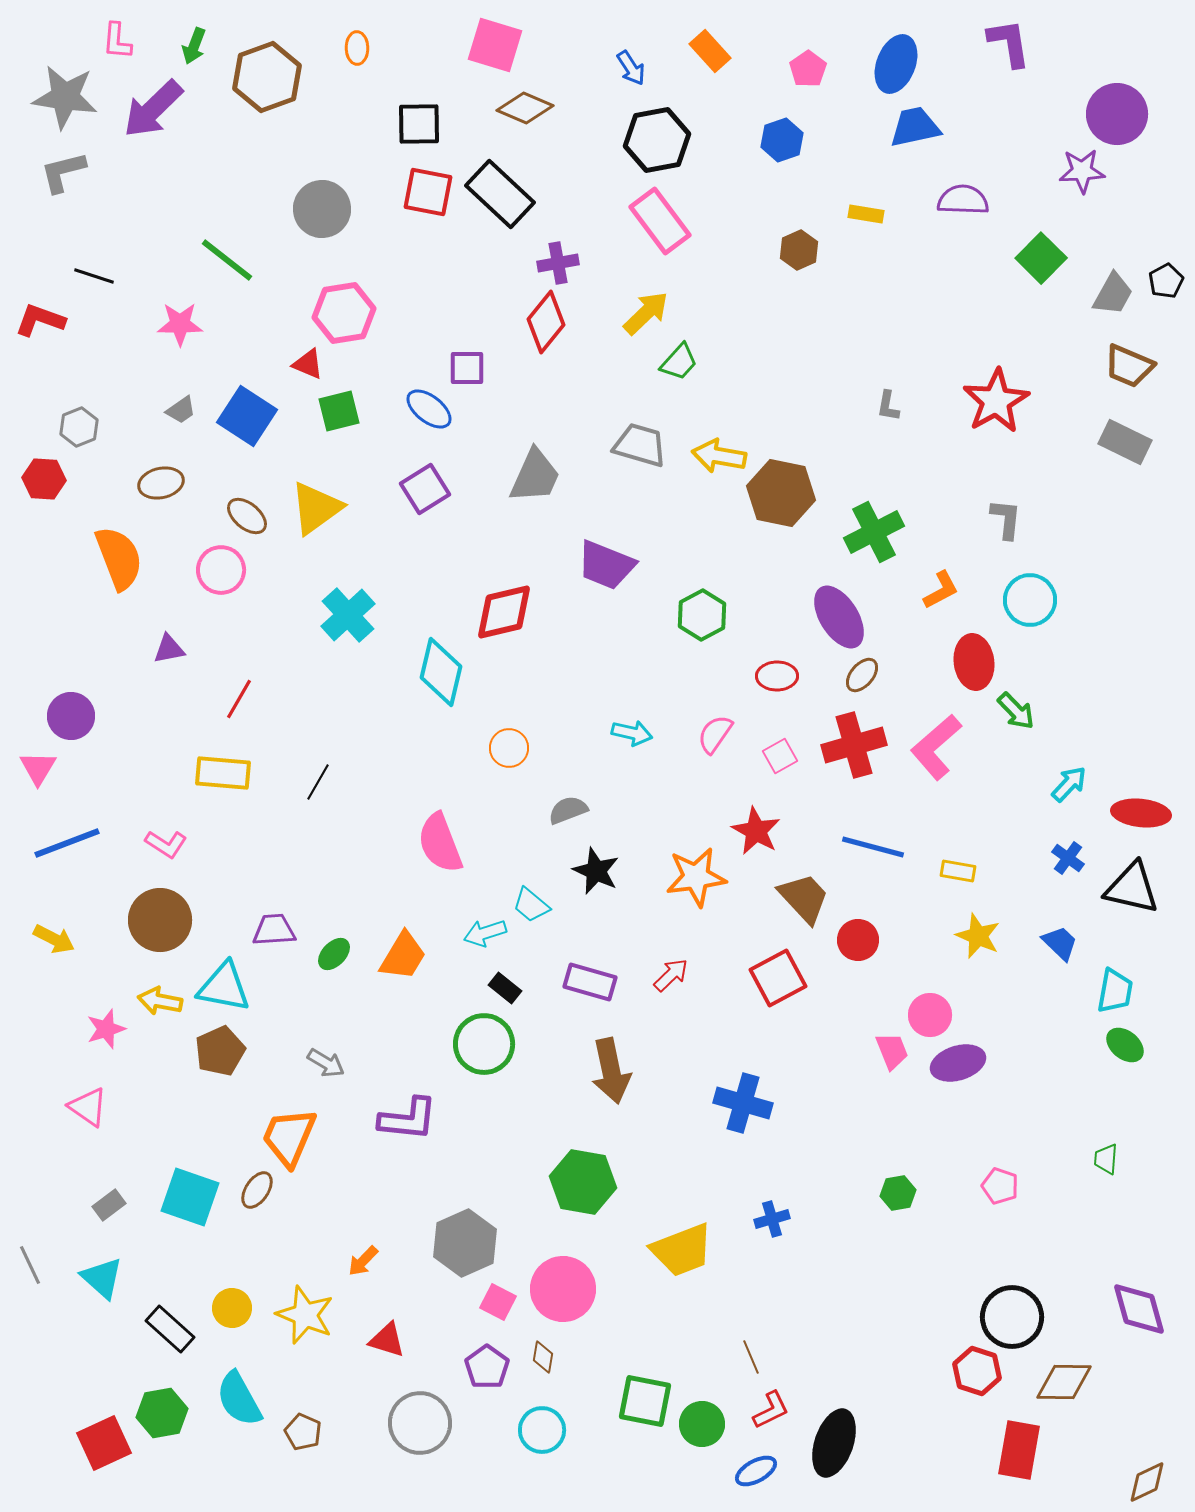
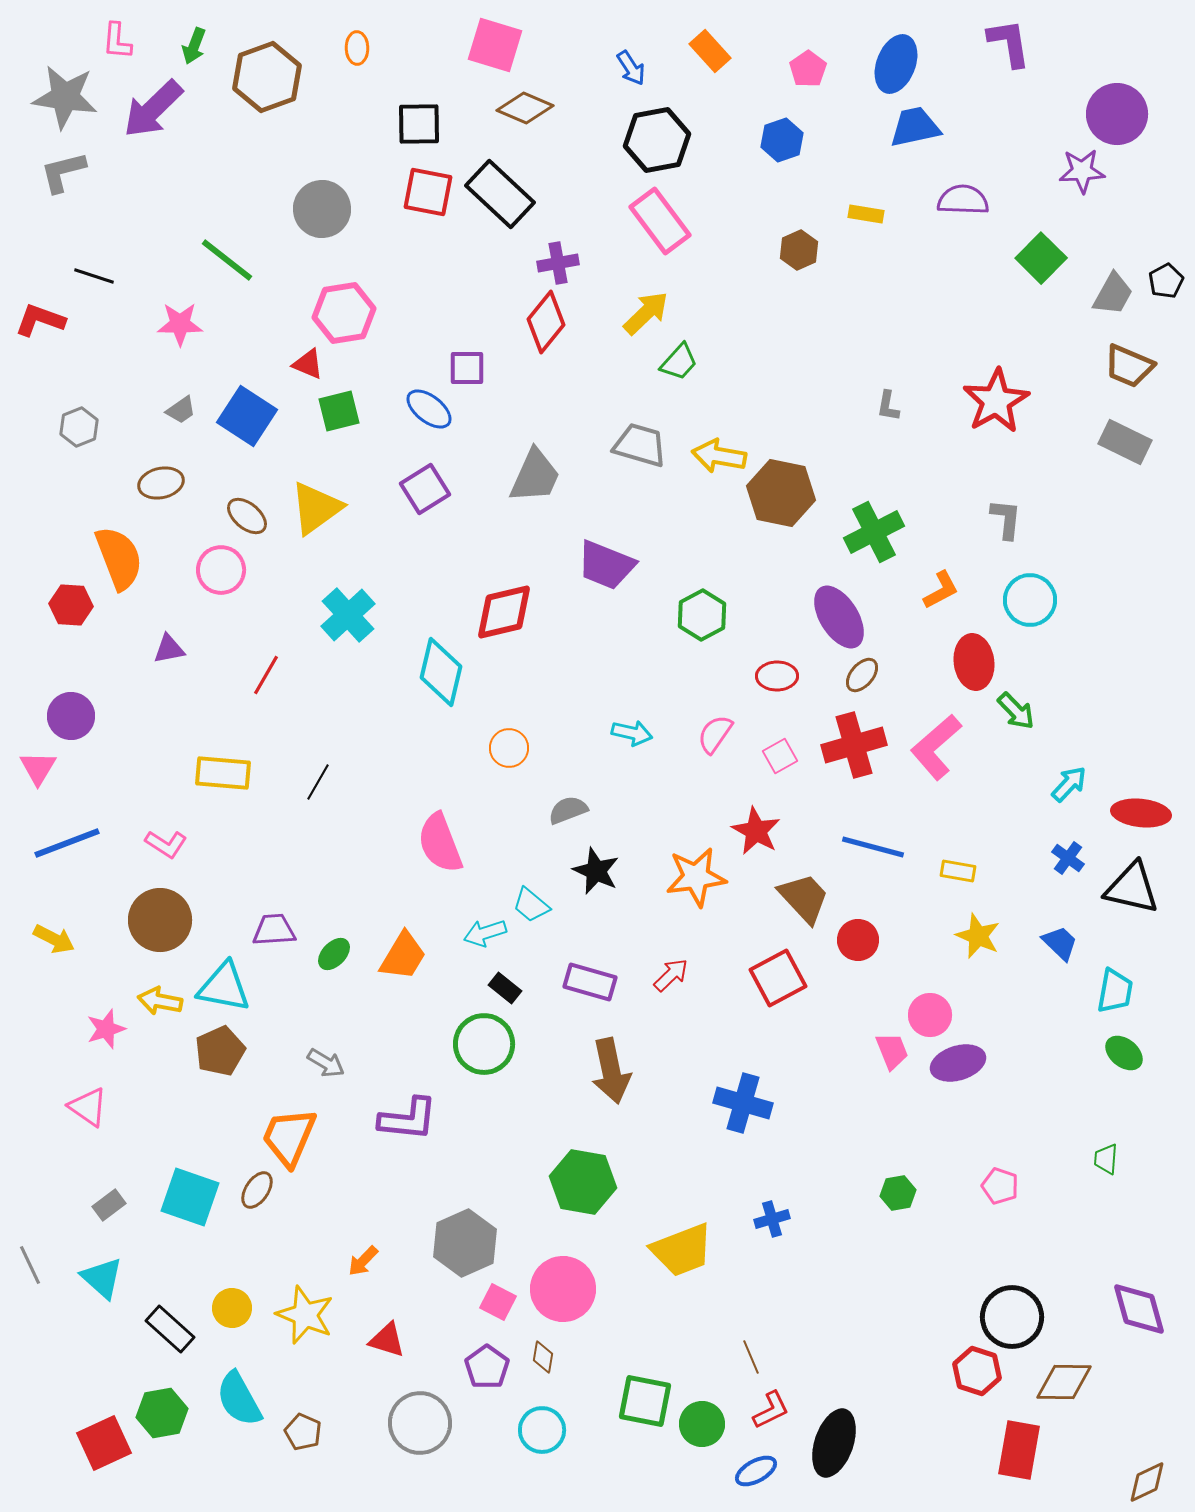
red hexagon at (44, 479): moved 27 px right, 126 px down
red line at (239, 699): moved 27 px right, 24 px up
green ellipse at (1125, 1045): moved 1 px left, 8 px down
